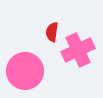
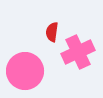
pink cross: moved 2 px down
